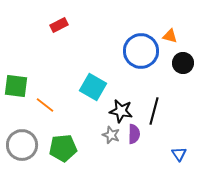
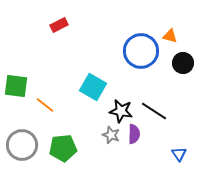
black line: rotated 72 degrees counterclockwise
